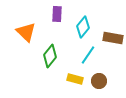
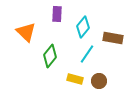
cyan line: moved 1 px left, 1 px up
